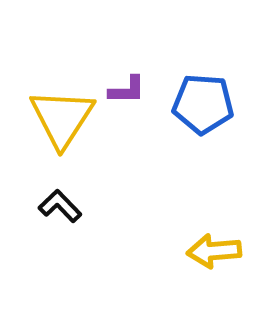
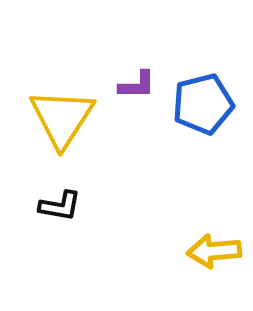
purple L-shape: moved 10 px right, 5 px up
blue pentagon: rotated 18 degrees counterclockwise
black L-shape: rotated 144 degrees clockwise
